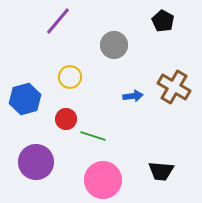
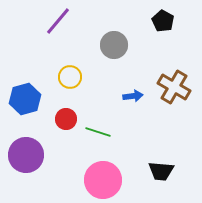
green line: moved 5 px right, 4 px up
purple circle: moved 10 px left, 7 px up
